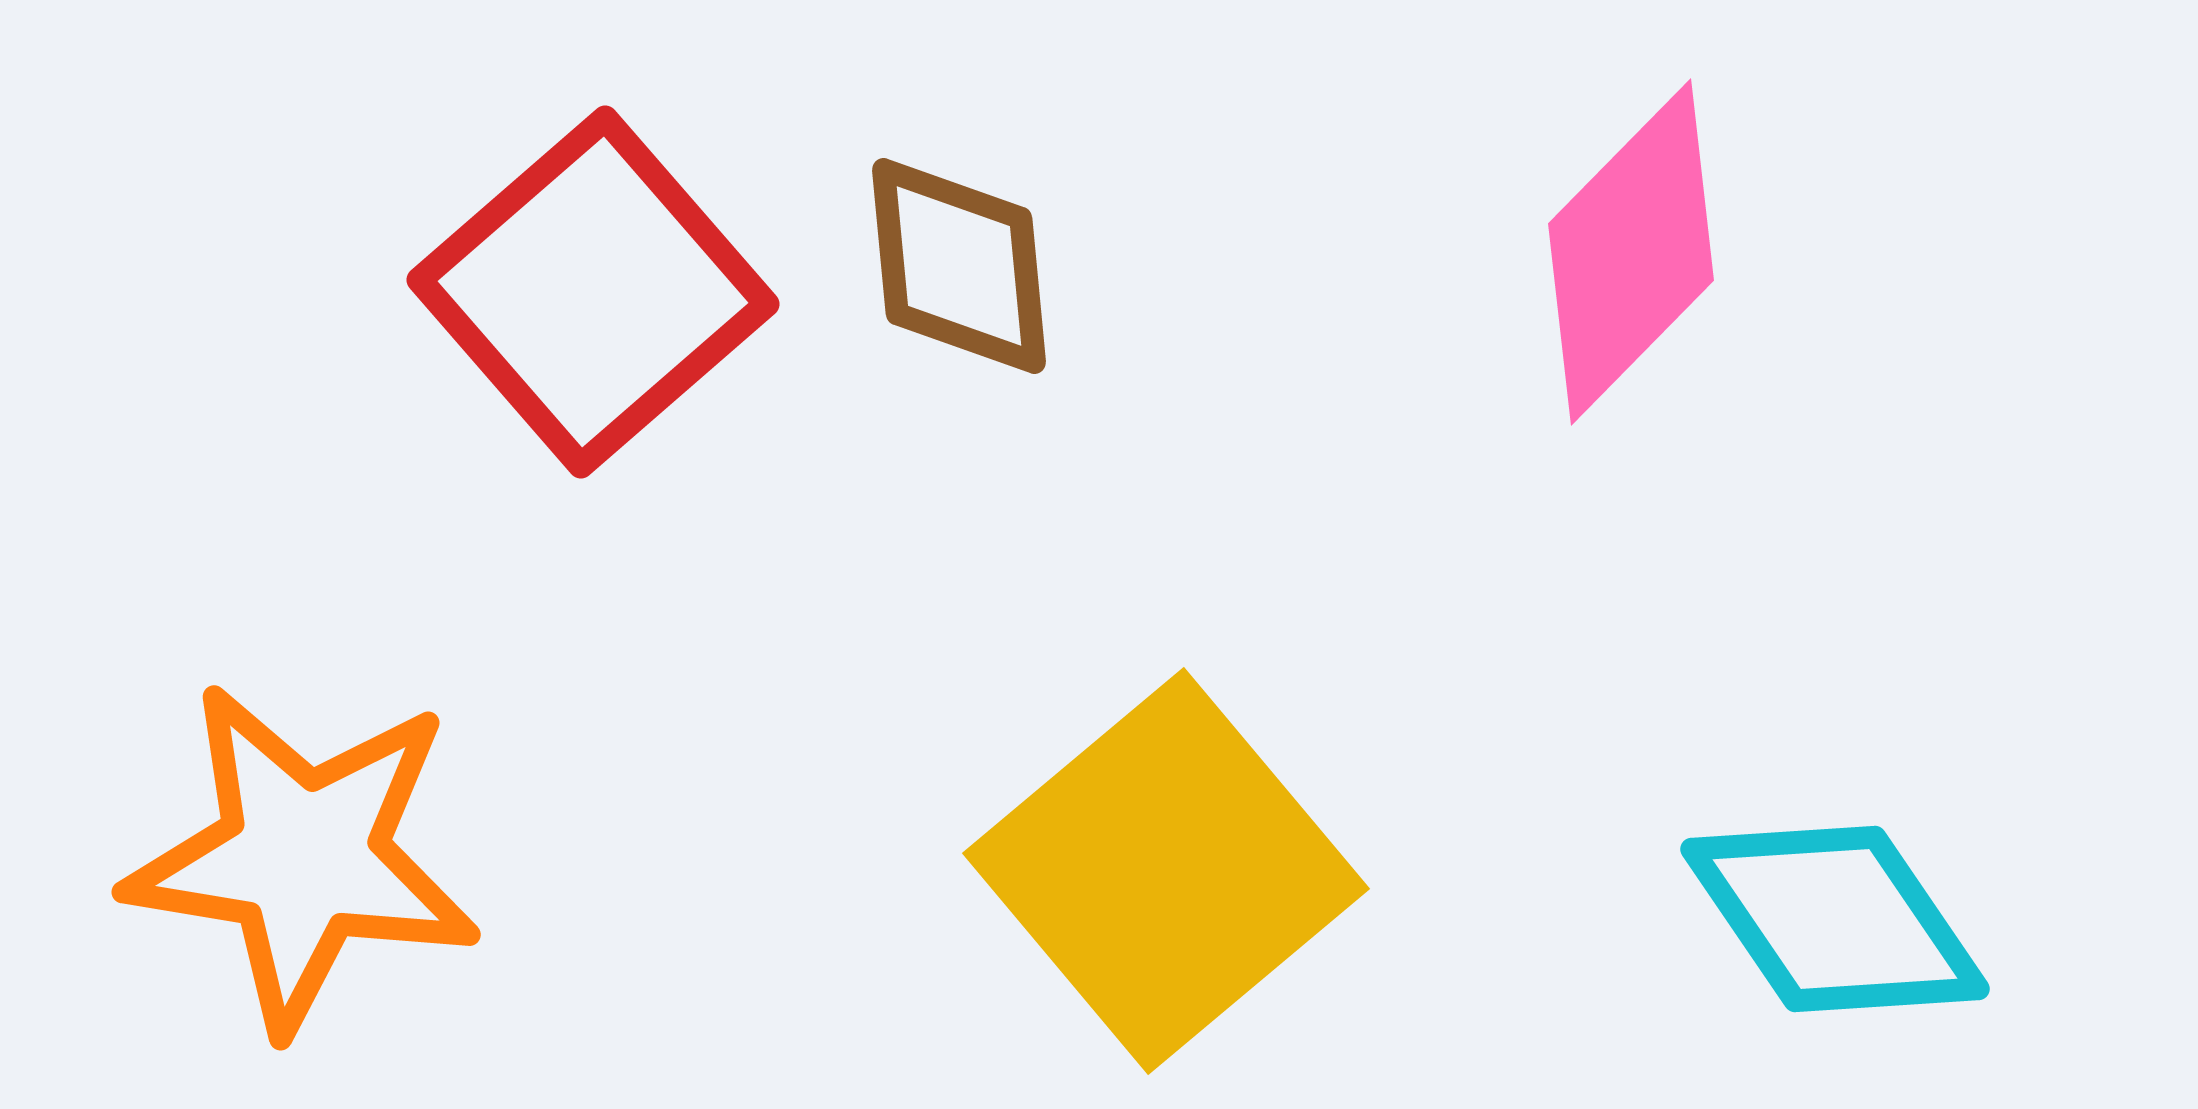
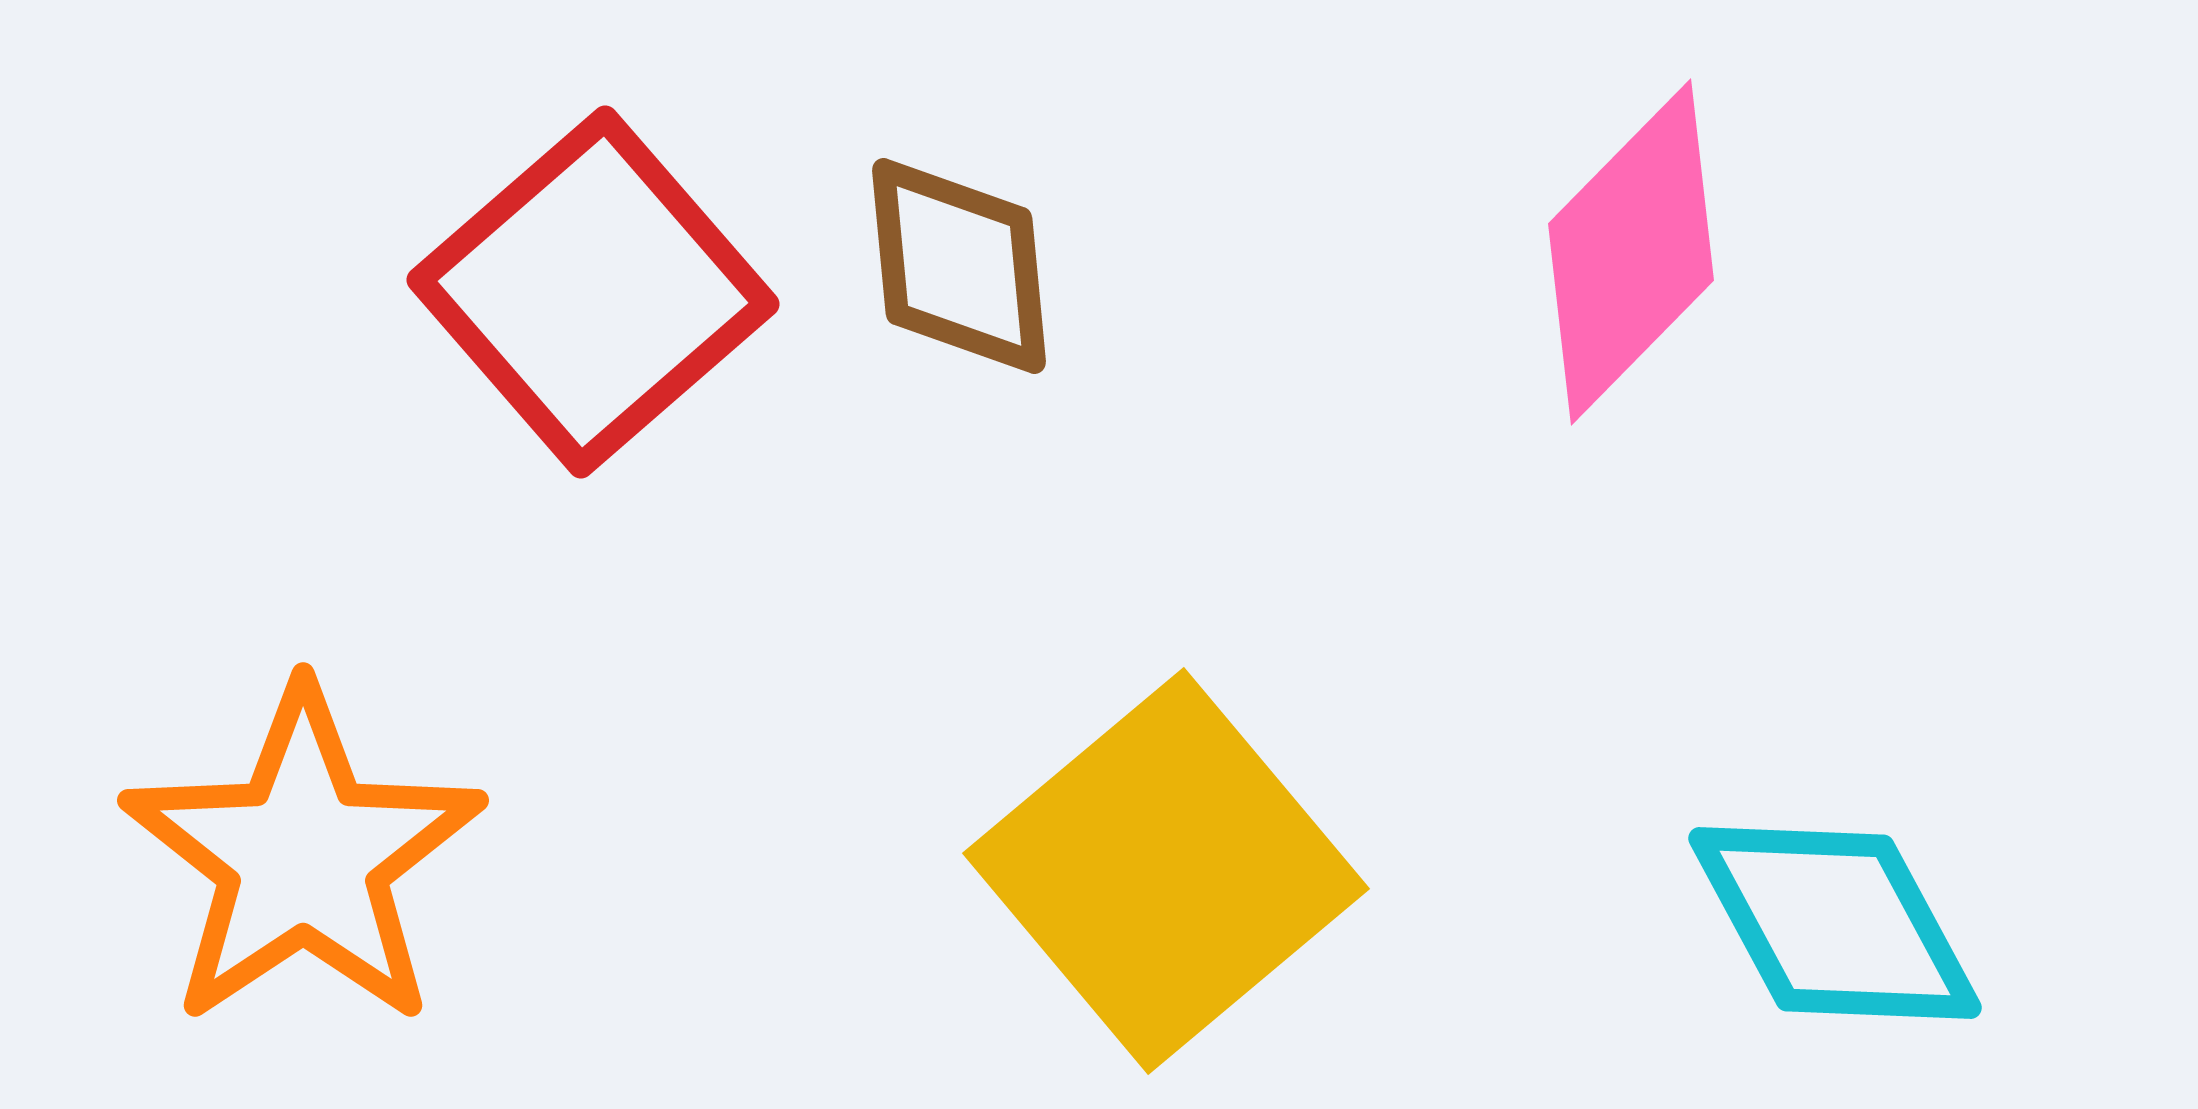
orange star: rotated 29 degrees clockwise
cyan diamond: moved 4 px down; rotated 6 degrees clockwise
